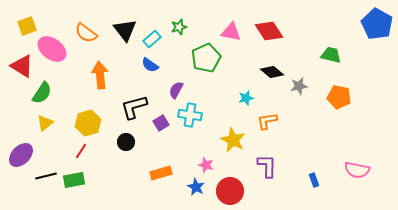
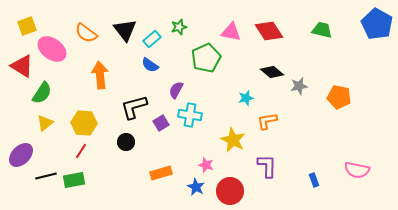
green trapezoid: moved 9 px left, 25 px up
yellow hexagon: moved 4 px left; rotated 20 degrees clockwise
